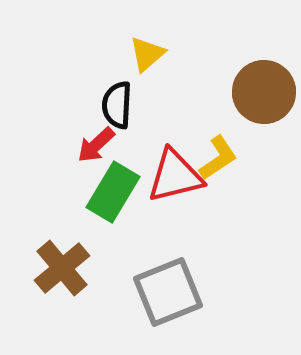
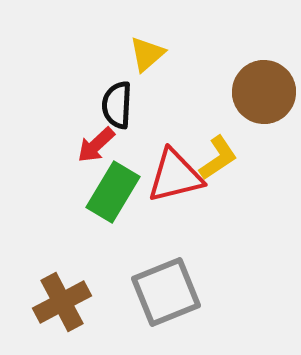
brown cross: moved 34 px down; rotated 12 degrees clockwise
gray square: moved 2 px left
